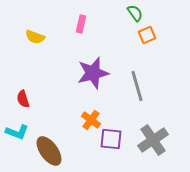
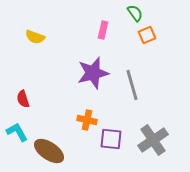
pink rectangle: moved 22 px right, 6 px down
gray line: moved 5 px left, 1 px up
orange cross: moved 4 px left; rotated 24 degrees counterclockwise
cyan L-shape: rotated 140 degrees counterclockwise
brown ellipse: rotated 20 degrees counterclockwise
